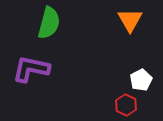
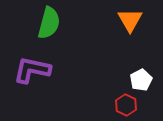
purple L-shape: moved 1 px right, 1 px down
